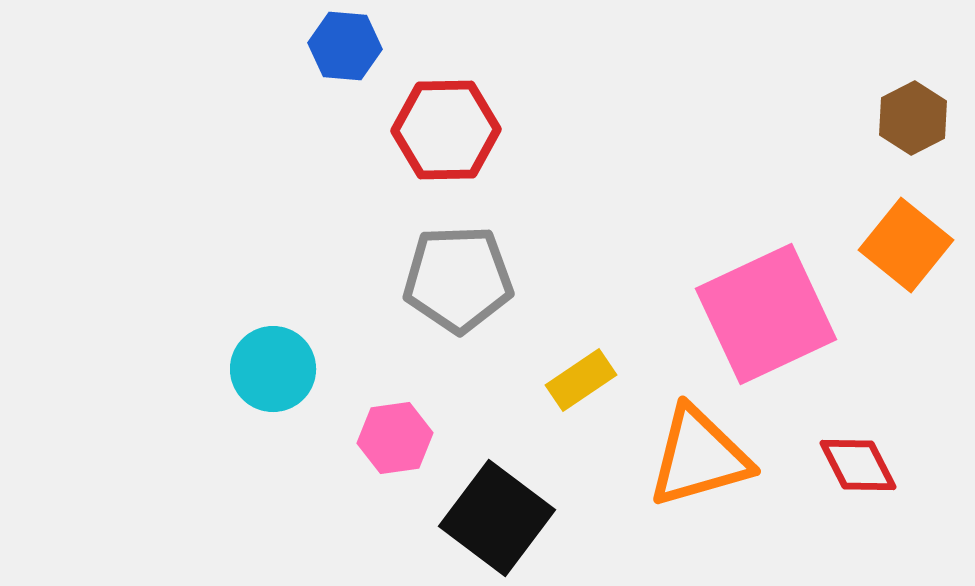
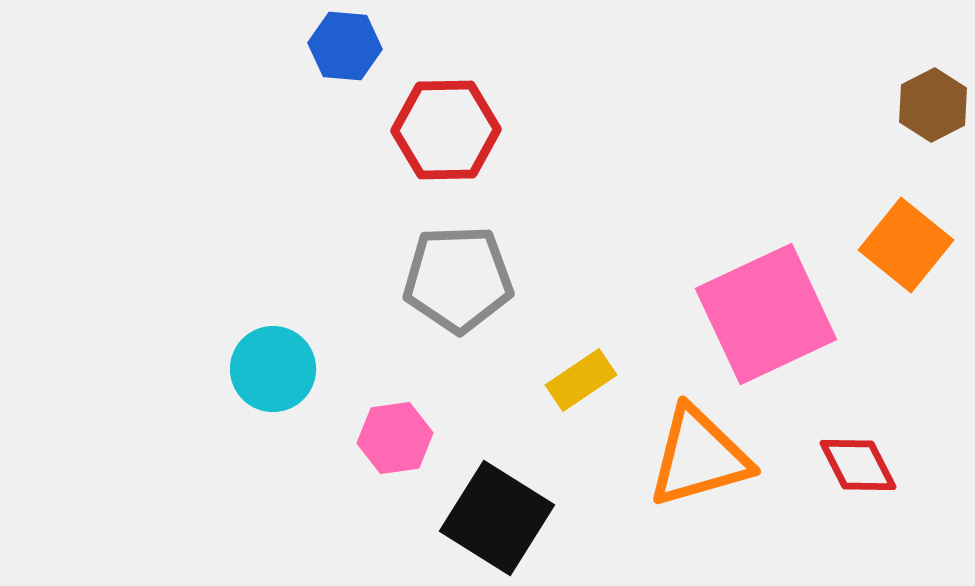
brown hexagon: moved 20 px right, 13 px up
black square: rotated 5 degrees counterclockwise
